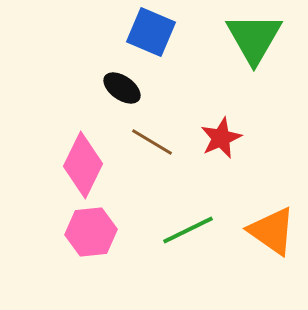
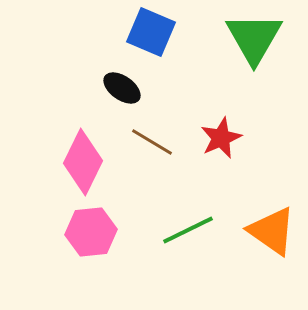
pink diamond: moved 3 px up
